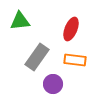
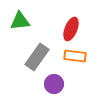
orange rectangle: moved 4 px up
purple circle: moved 1 px right
